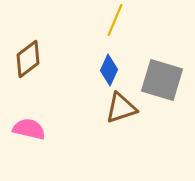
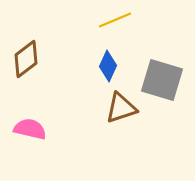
yellow line: rotated 44 degrees clockwise
brown diamond: moved 2 px left
blue diamond: moved 1 px left, 4 px up
pink semicircle: moved 1 px right
